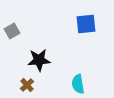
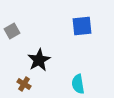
blue square: moved 4 px left, 2 px down
black star: rotated 25 degrees counterclockwise
brown cross: moved 3 px left, 1 px up; rotated 16 degrees counterclockwise
